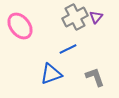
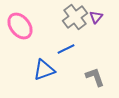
gray cross: rotated 10 degrees counterclockwise
blue line: moved 2 px left
blue triangle: moved 7 px left, 4 px up
